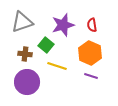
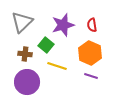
gray triangle: rotated 25 degrees counterclockwise
